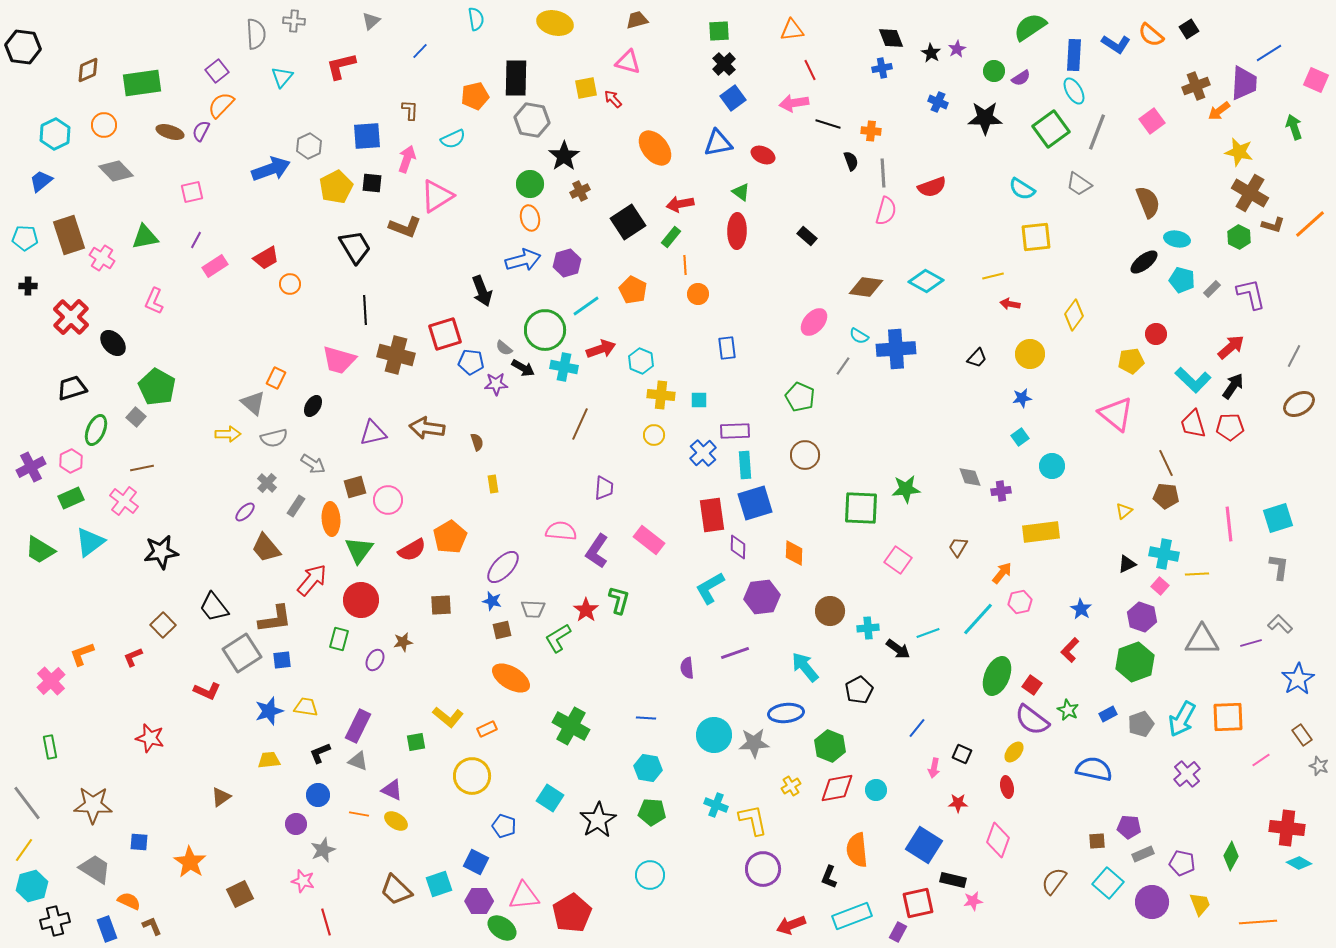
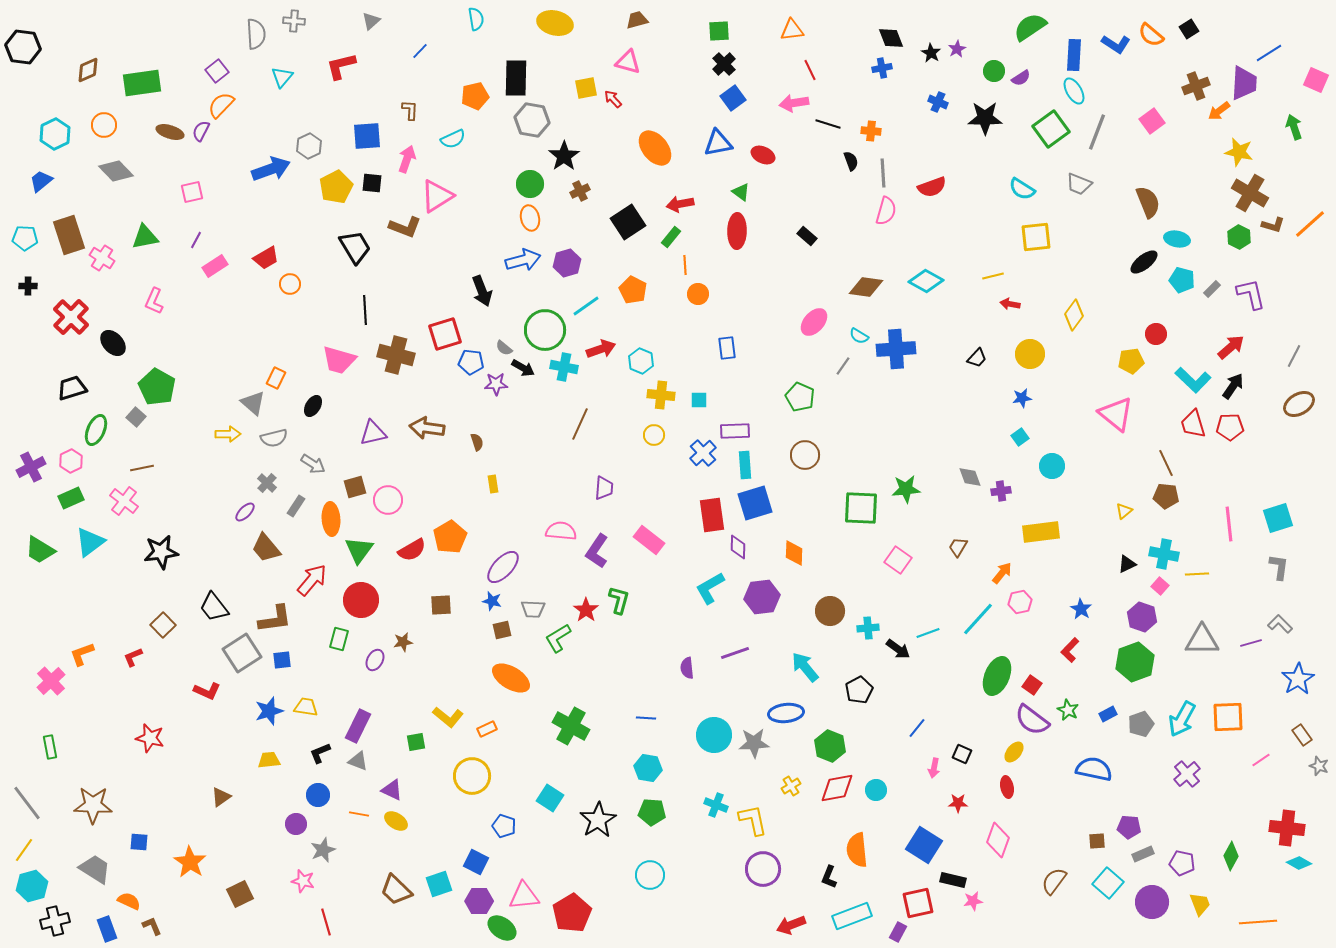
gray trapezoid at (1079, 184): rotated 12 degrees counterclockwise
